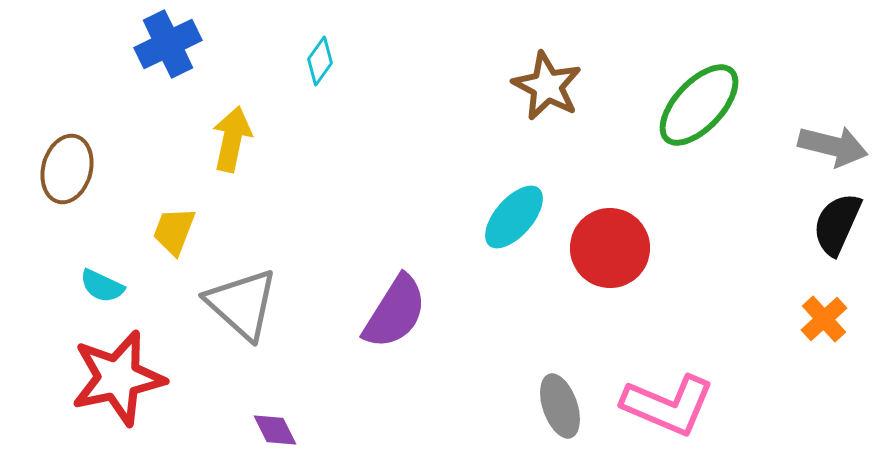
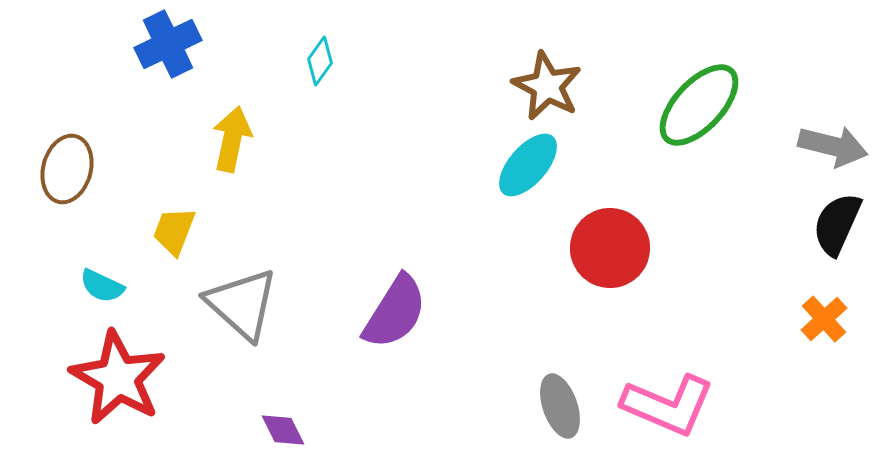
cyan ellipse: moved 14 px right, 52 px up
red star: rotated 30 degrees counterclockwise
purple diamond: moved 8 px right
